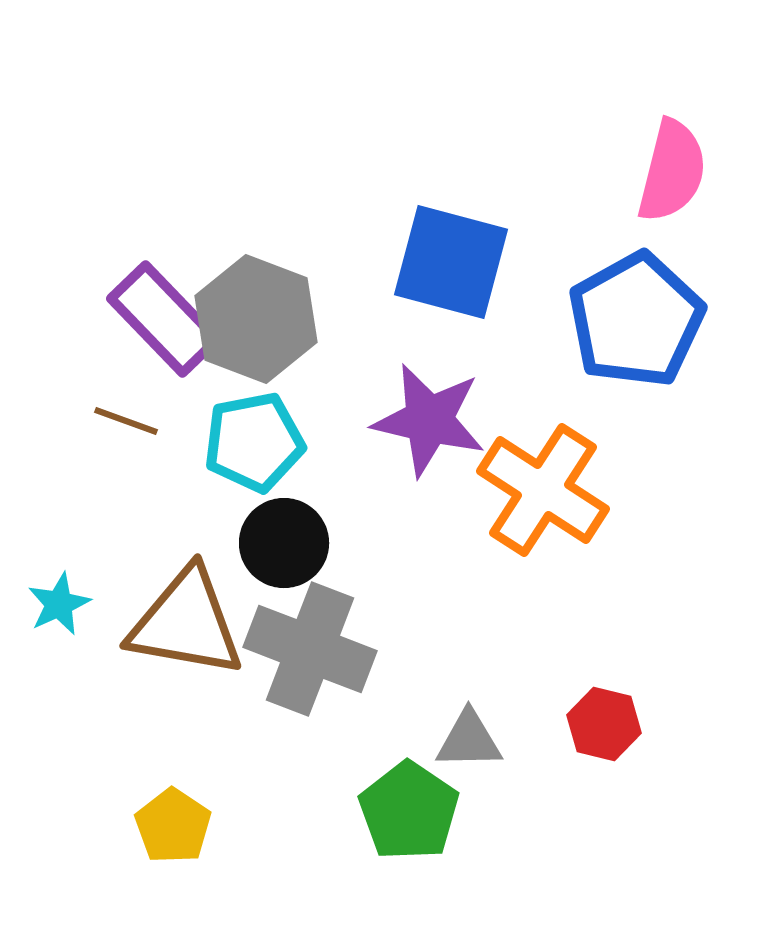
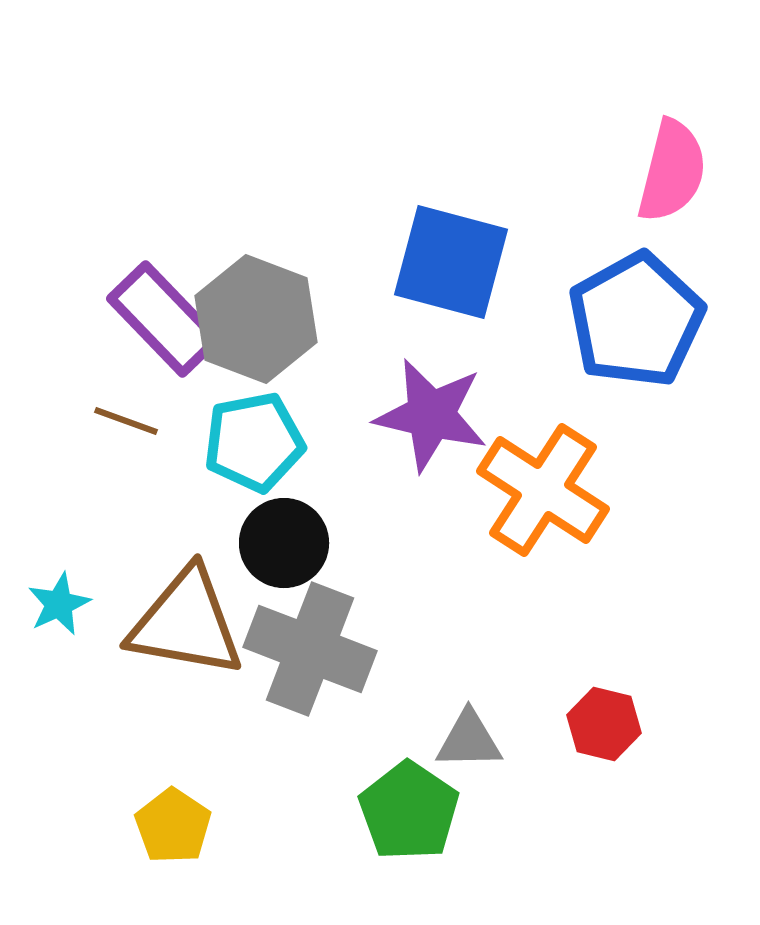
purple star: moved 2 px right, 5 px up
